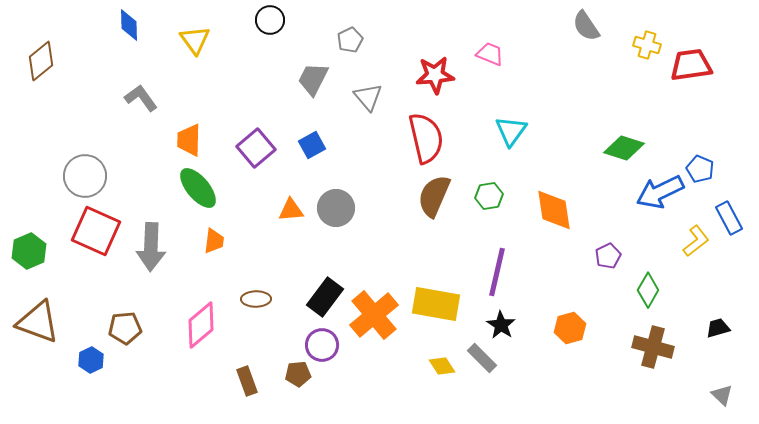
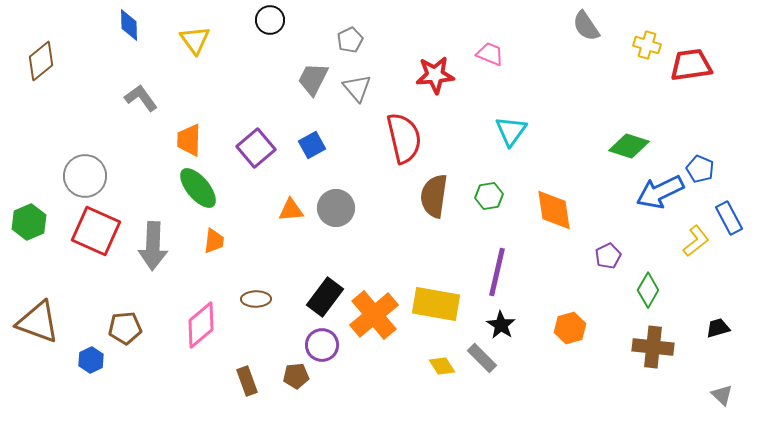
gray triangle at (368, 97): moved 11 px left, 9 px up
red semicircle at (426, 138): moved 22 px left
green diamond at (624, 148): moved 5 px right, 2 px up
brown semicircle at (434, 196): rotated 15 degrees counterclockwise
gray arrow at (151, 247): moved 2 px right, 1 px up
green hexagon at (29, 251): moved 29 px up
brown cross at (653, 347): rotated 9 degrees counterclockwise
brown pentagon at (298, 374): moved 2 px left, 2 px down
